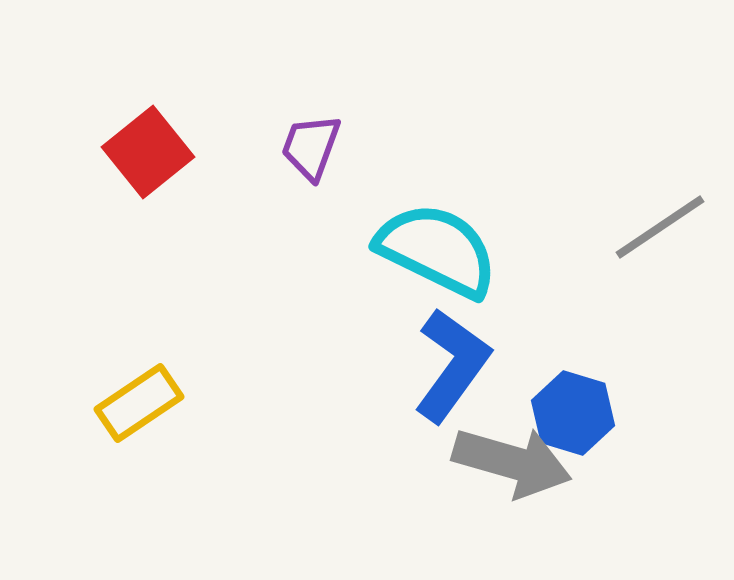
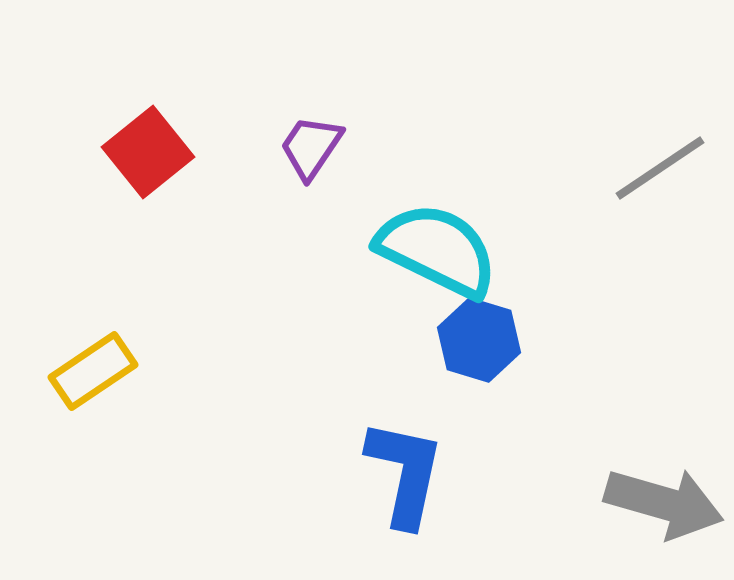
purple trapezoid: rotated 14 degrees clockwise
gray line: moved 59 px up
blue L-shape: moved 47 px left, 108 px down; rotated 24 degrees counterclockwise
yellow rectangle: moved 46 px left, 32 px up
blue hexagon: moved 94 px left, 73 px up
gray arrow: moved 152 px right, 41 px down
